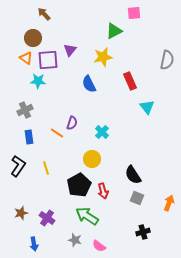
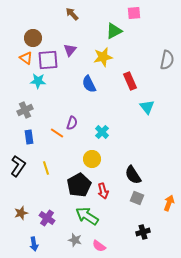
brown arrow: moved 28 px right
